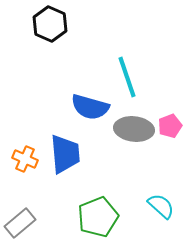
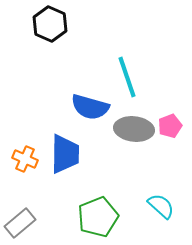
blue trapezoid: rotated 6 degrees clockwise
